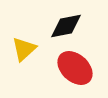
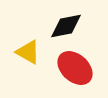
yellow triangle: moved 4 px right, 3 px down; rotated 48 degrees counterclockwise
